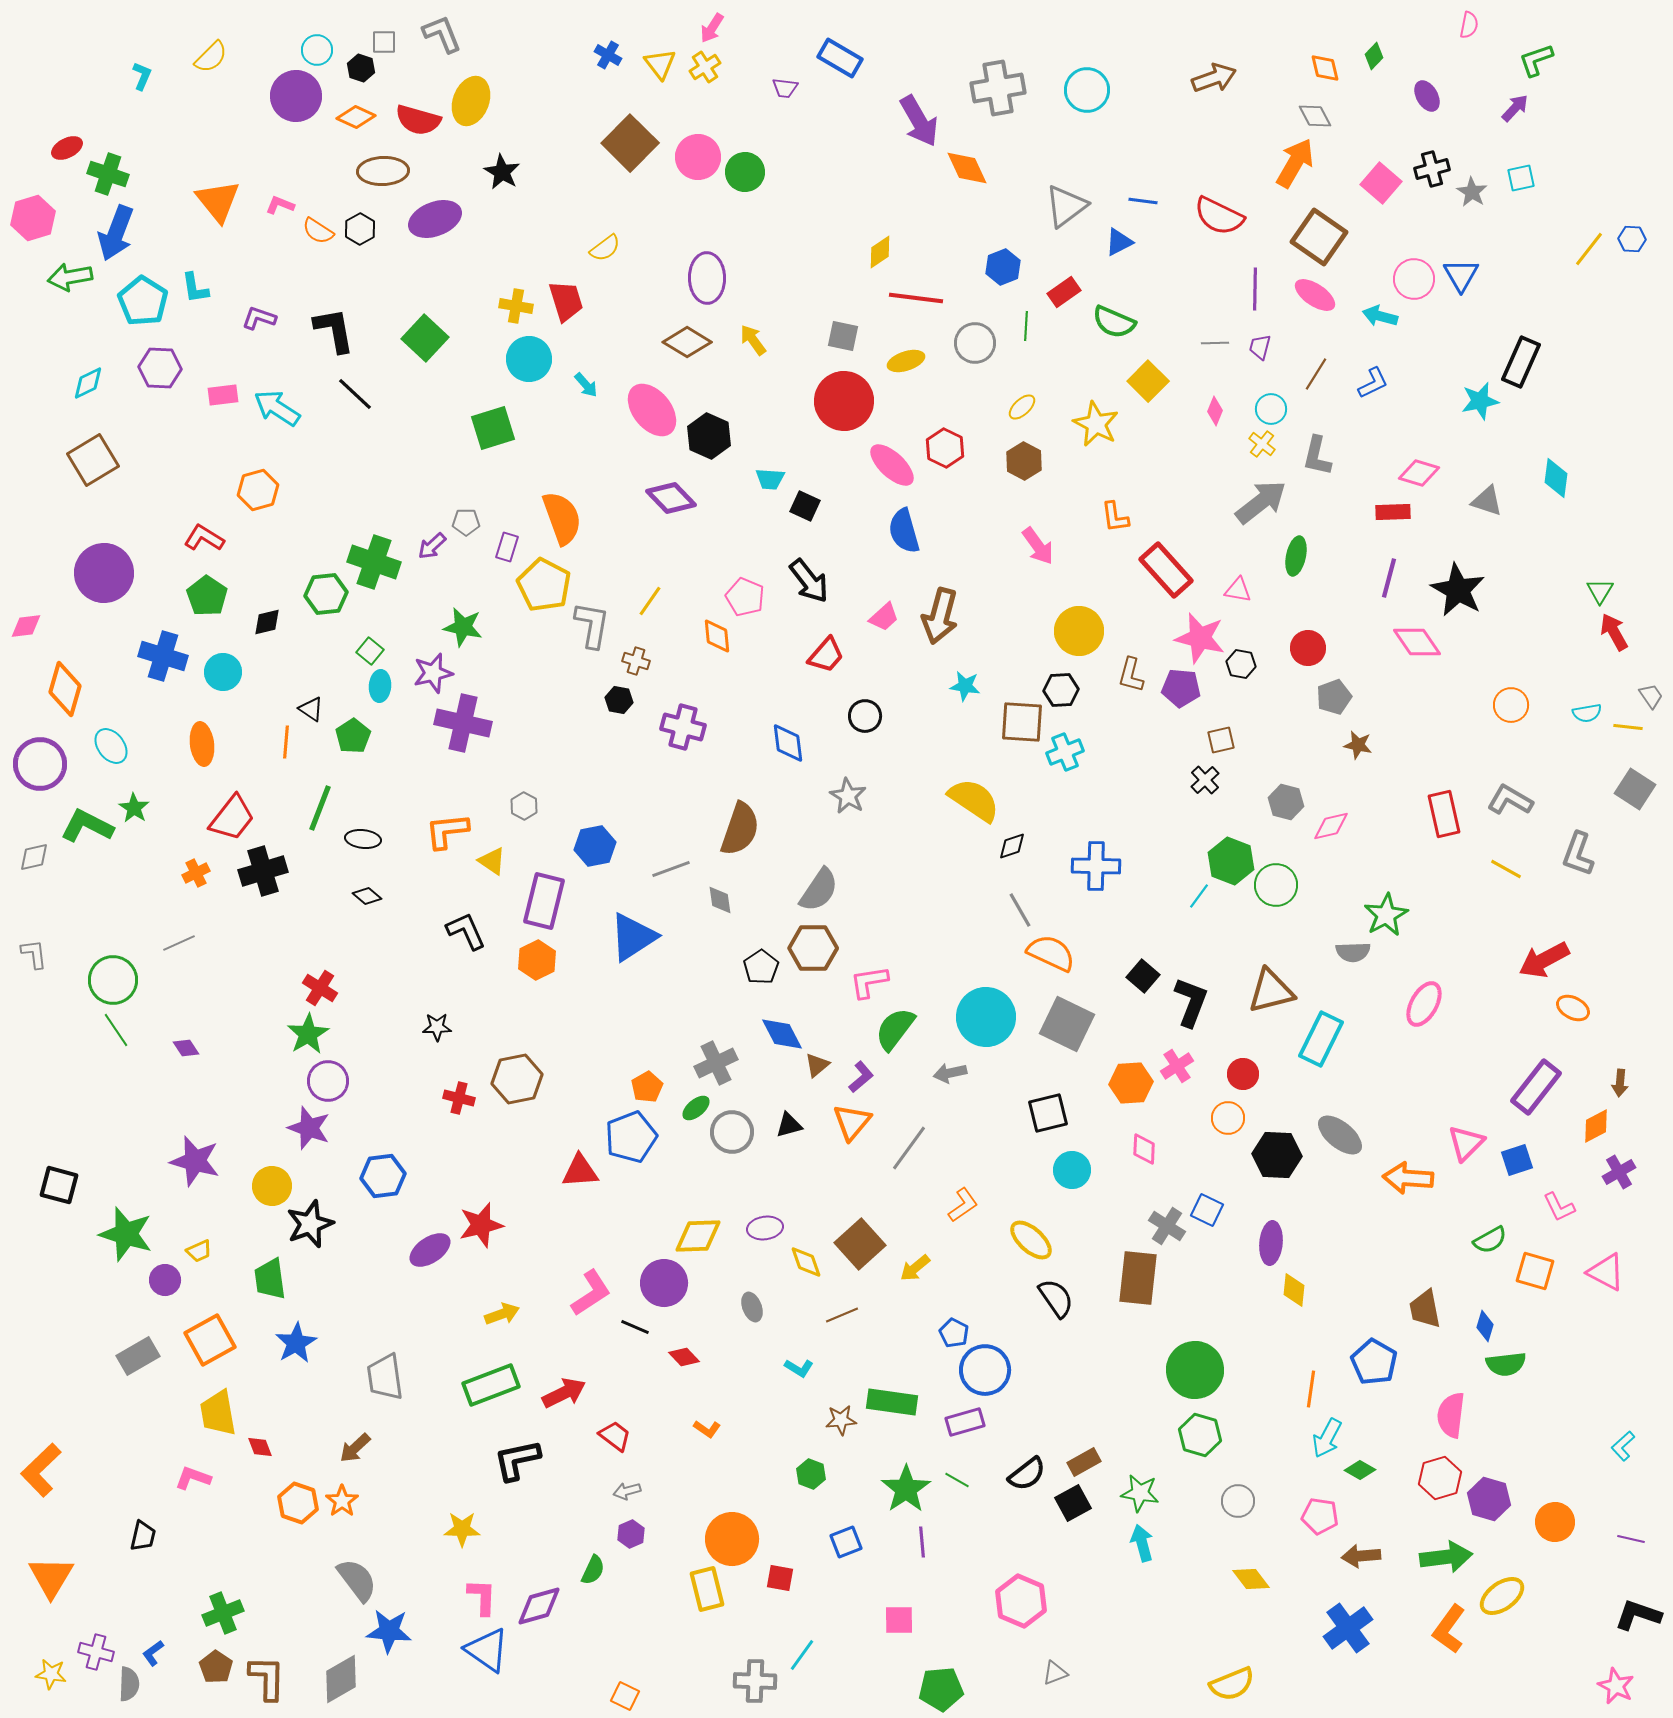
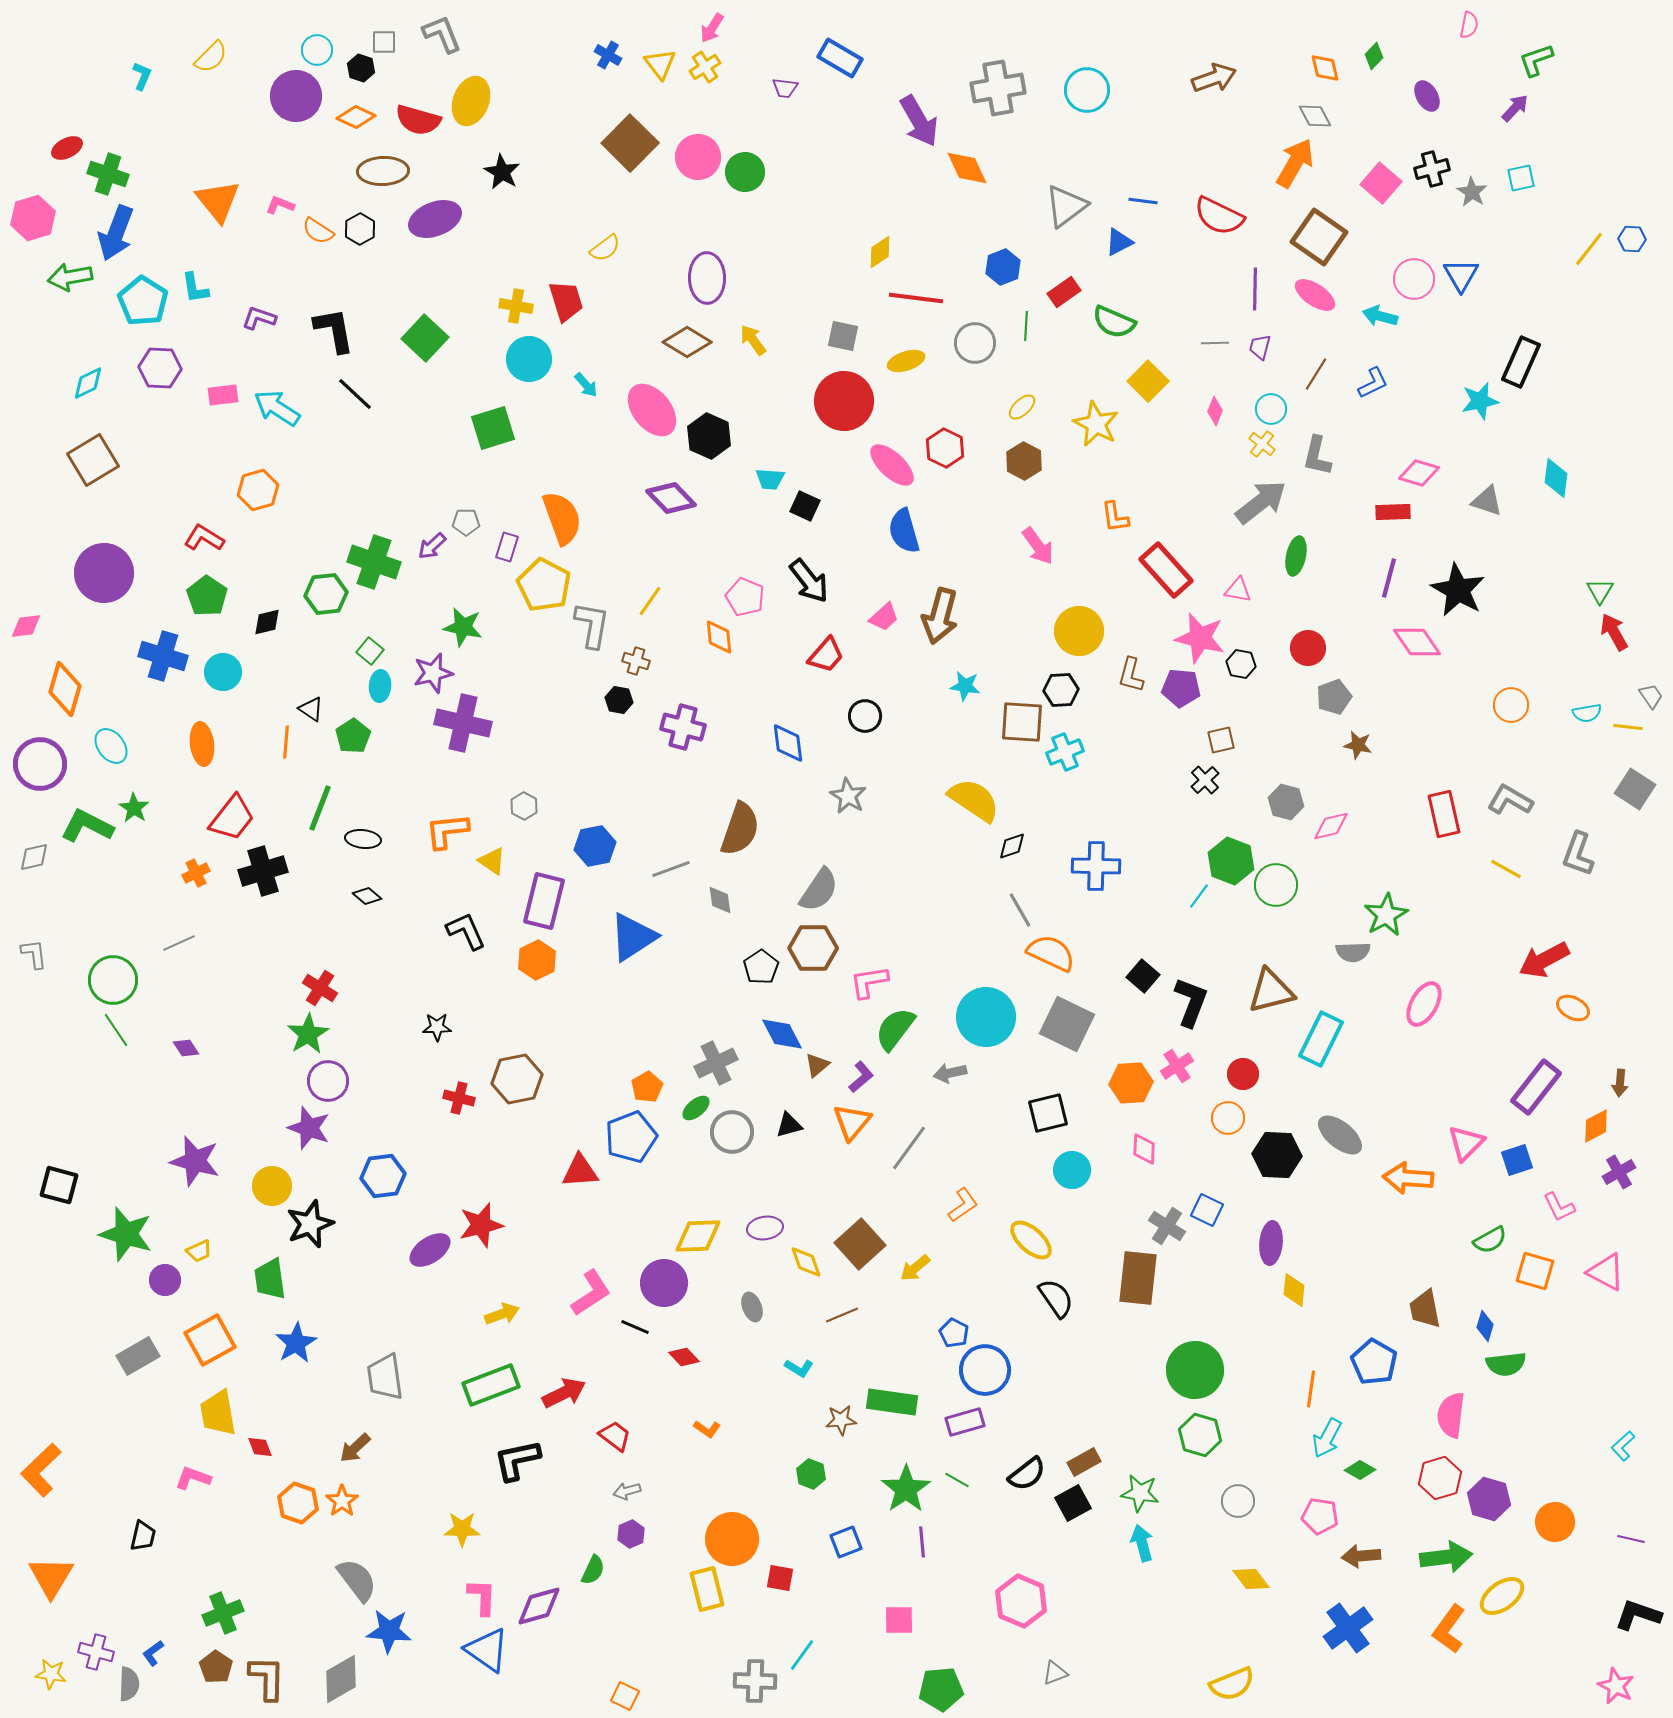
orange diamond at (717, 636): moved 2 px right, 1 px down
